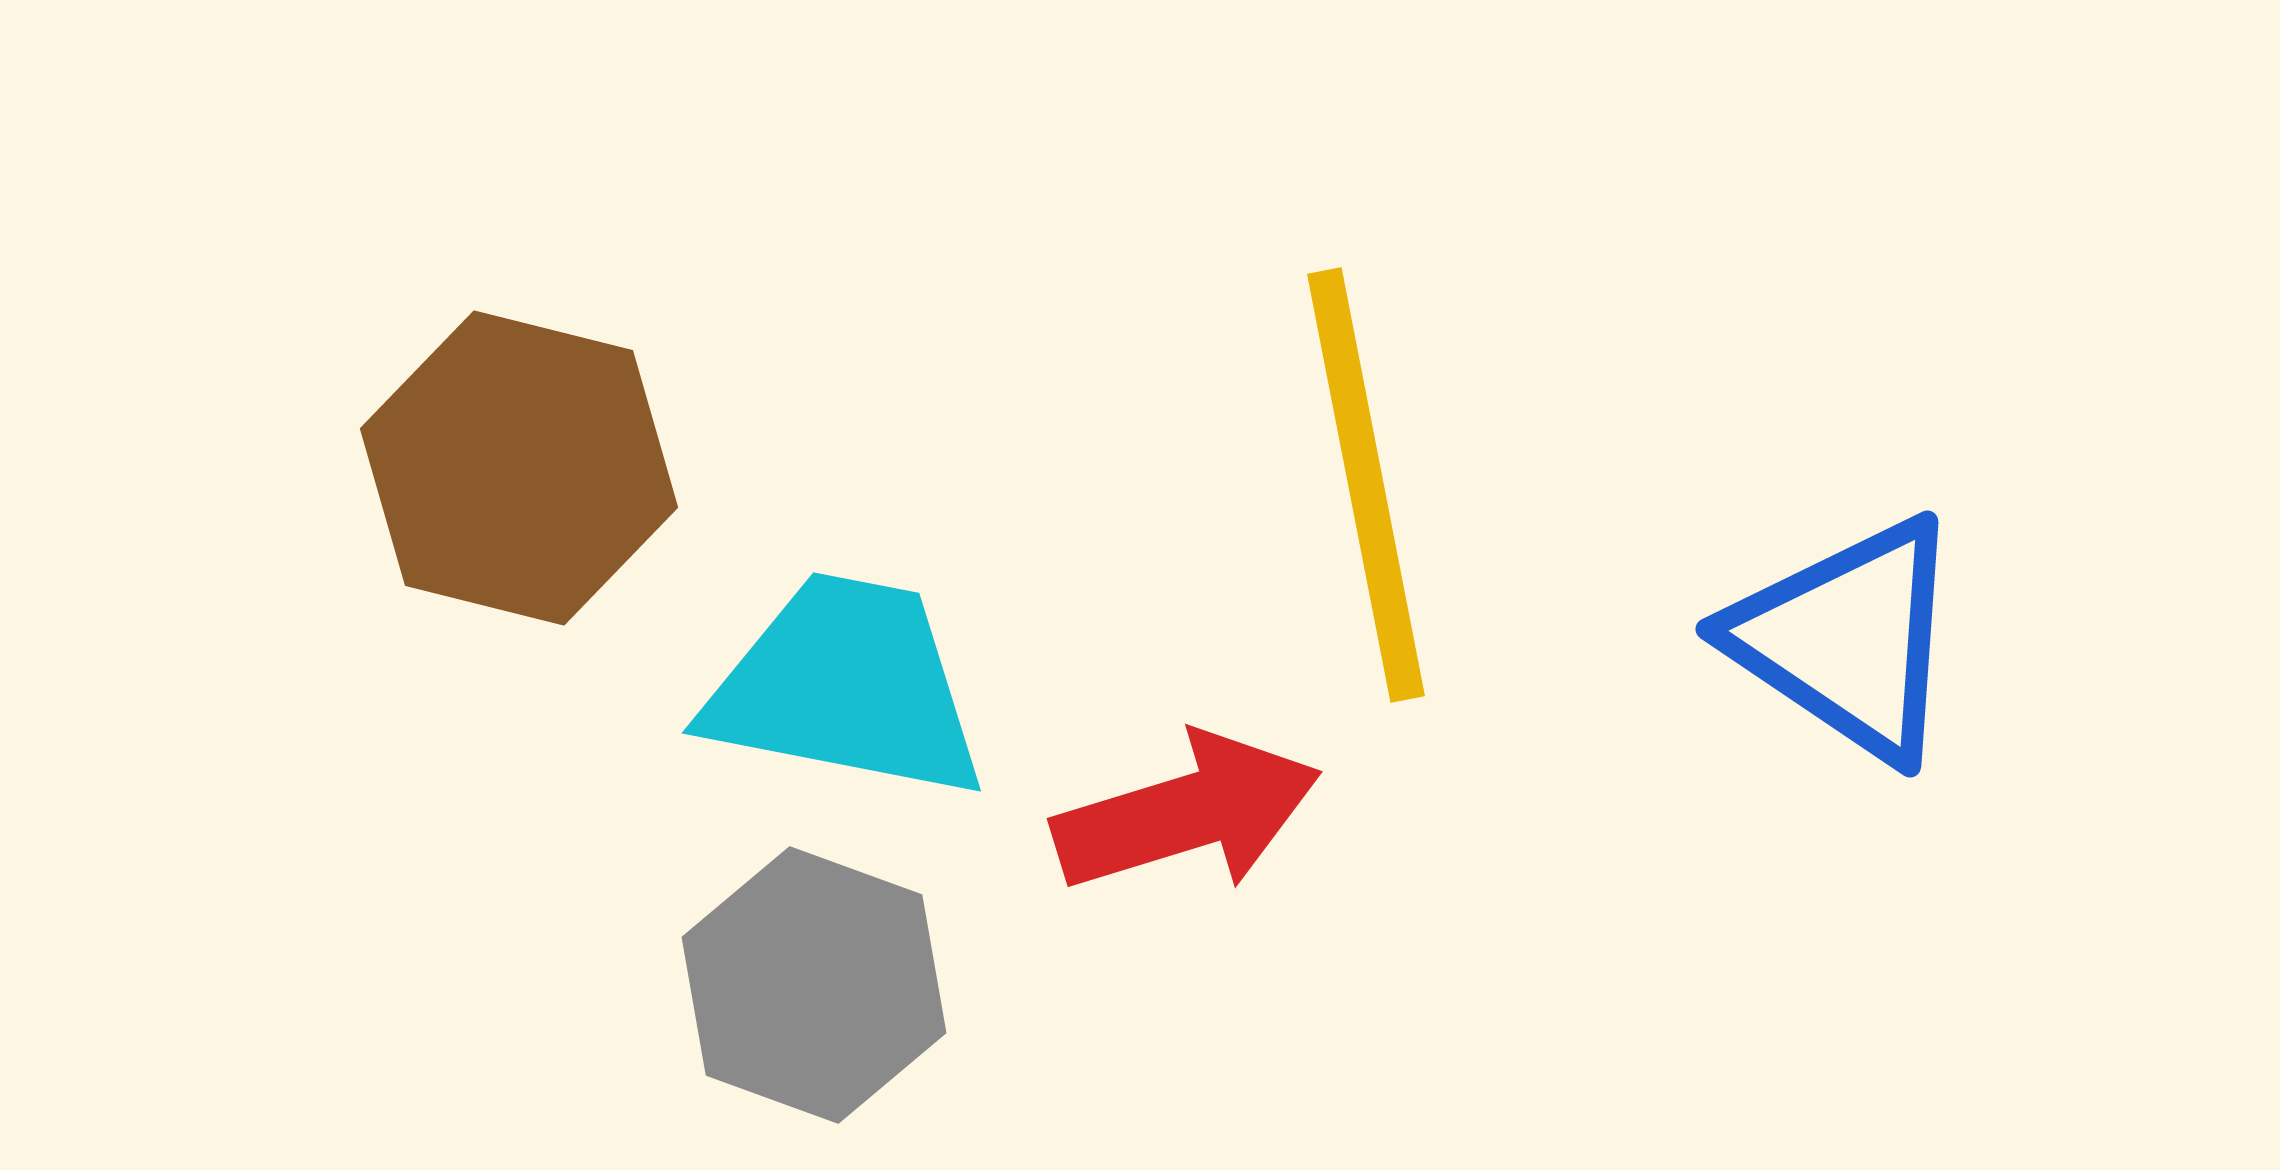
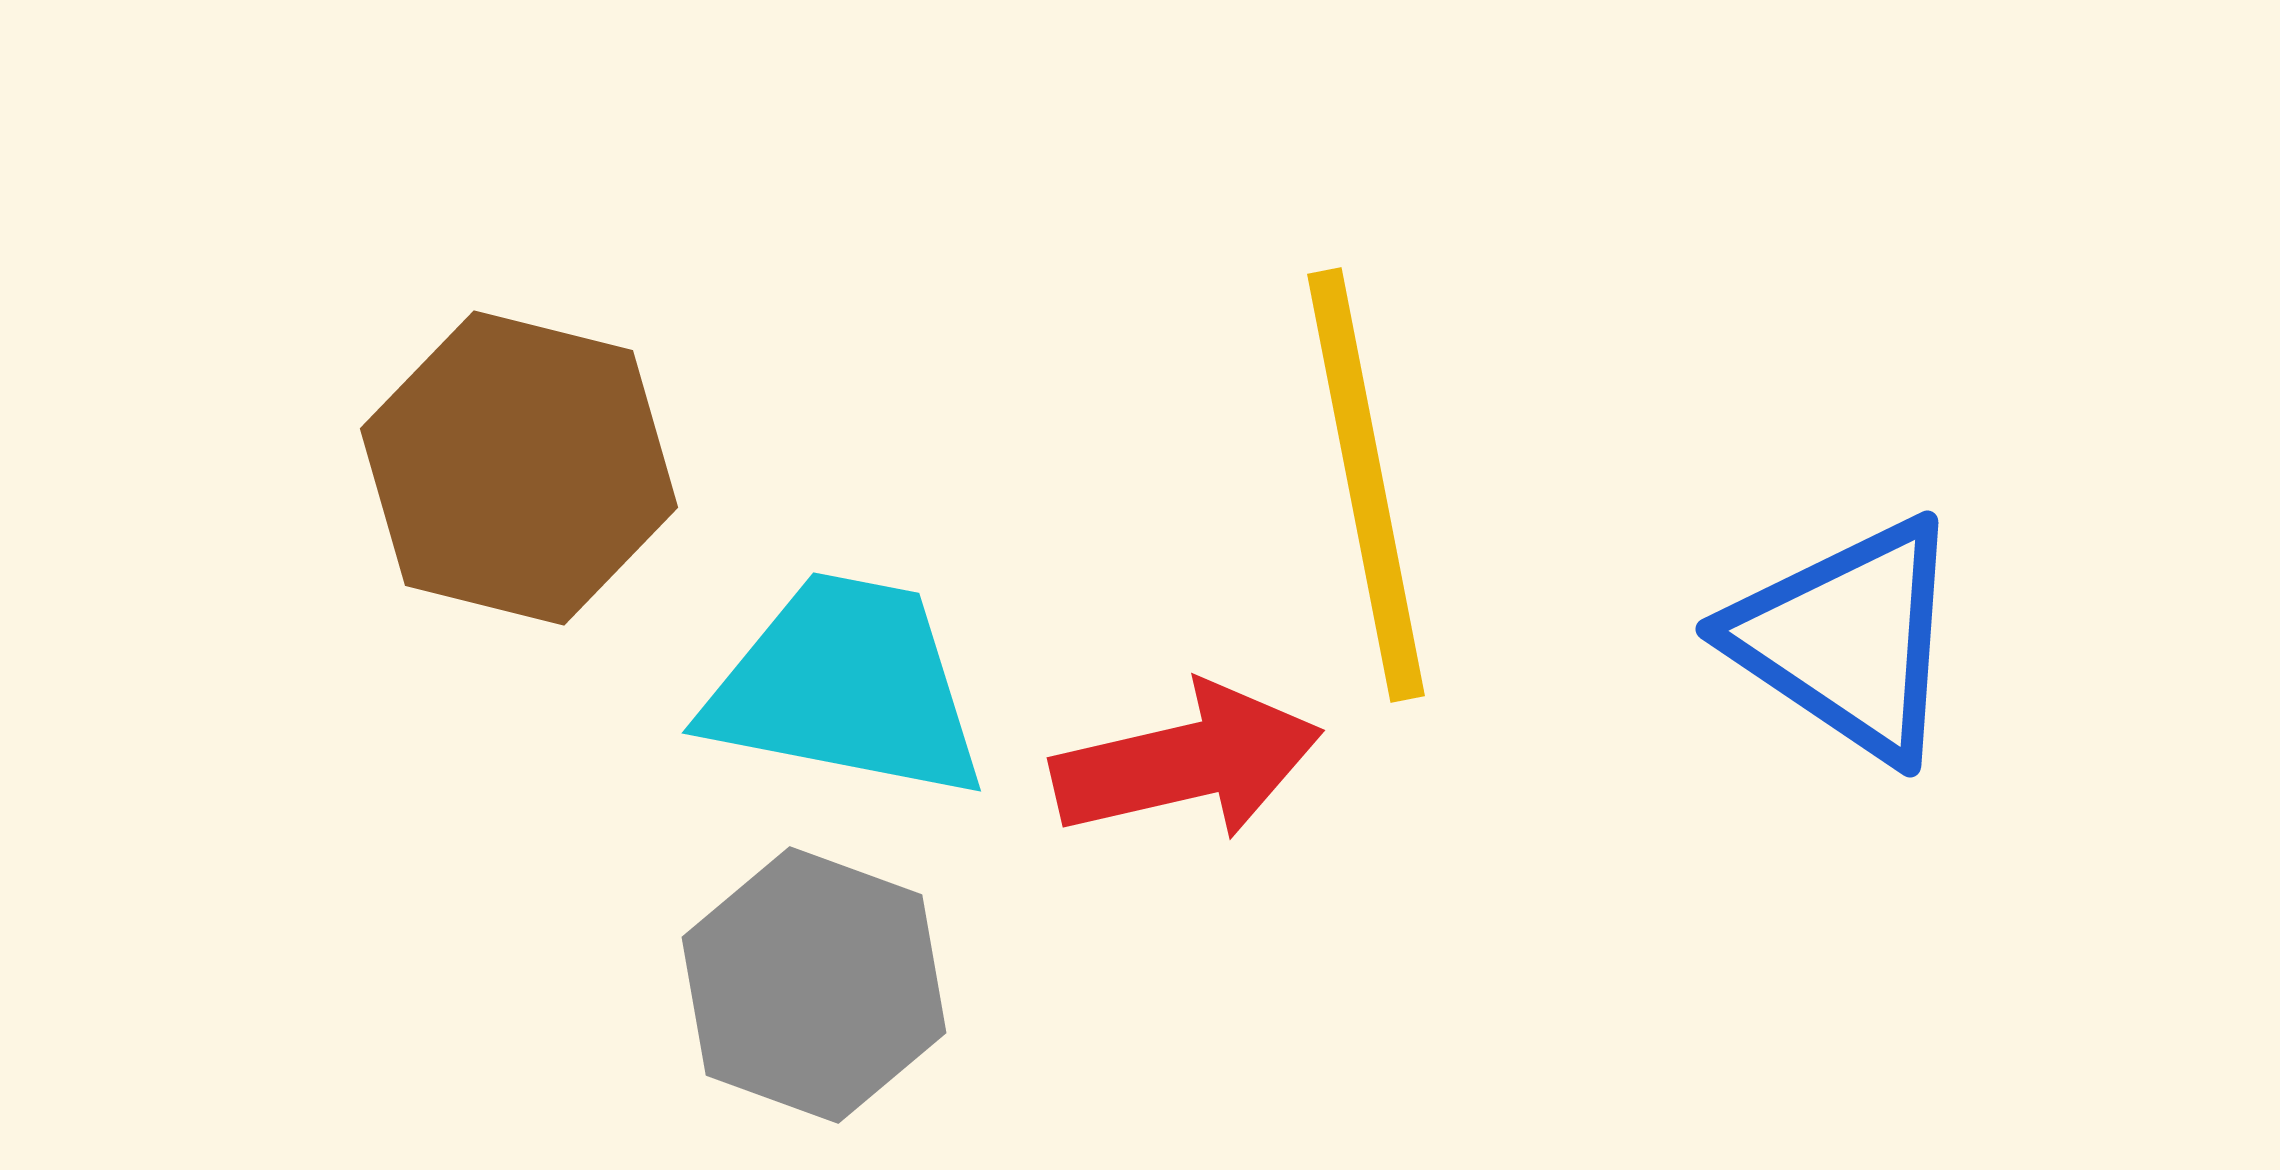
red arrow: moved 51 px up; rotated 4 degrees clockwise
